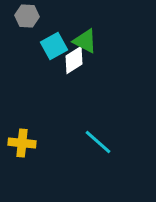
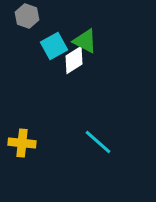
gray hexagon: rotated 15 degrees clockwise
